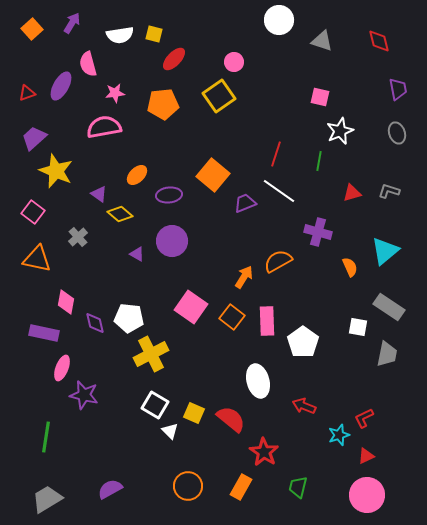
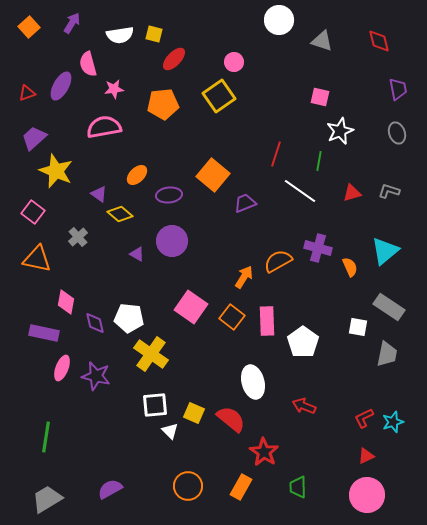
orange square at (32, 29): moved 3 px left, 2 px up
pink star at (115, 93): moved 1 px left, 4 px up
white line at (279, 191): moved 21 px right
purple cross at (318, 232): moved 16 px down
yellow cross at (151, 354): rotated 28 degrees counterclockwise
white ellipse at (258, 381): moved 5 px left, 1 px down
purple star at (84, 395): moved 12 px right, 19 px up
white square at (155, 405): rotated 36 degrees counterclockwise
cyan star at (339, 435): moved 54 px right, 13 px up
green trapezoid at (298, 487): rotated 15 degrees counterclockwise
